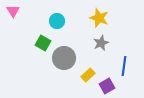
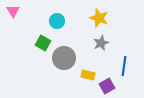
yellow rectangle: rotated 56 degrees clockwise
